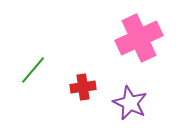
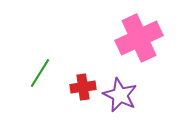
green line: moved 7 px right, 3 px down; rotated 8 degrees counterclockwise
purple star: moved 10 px left, 8 px up
